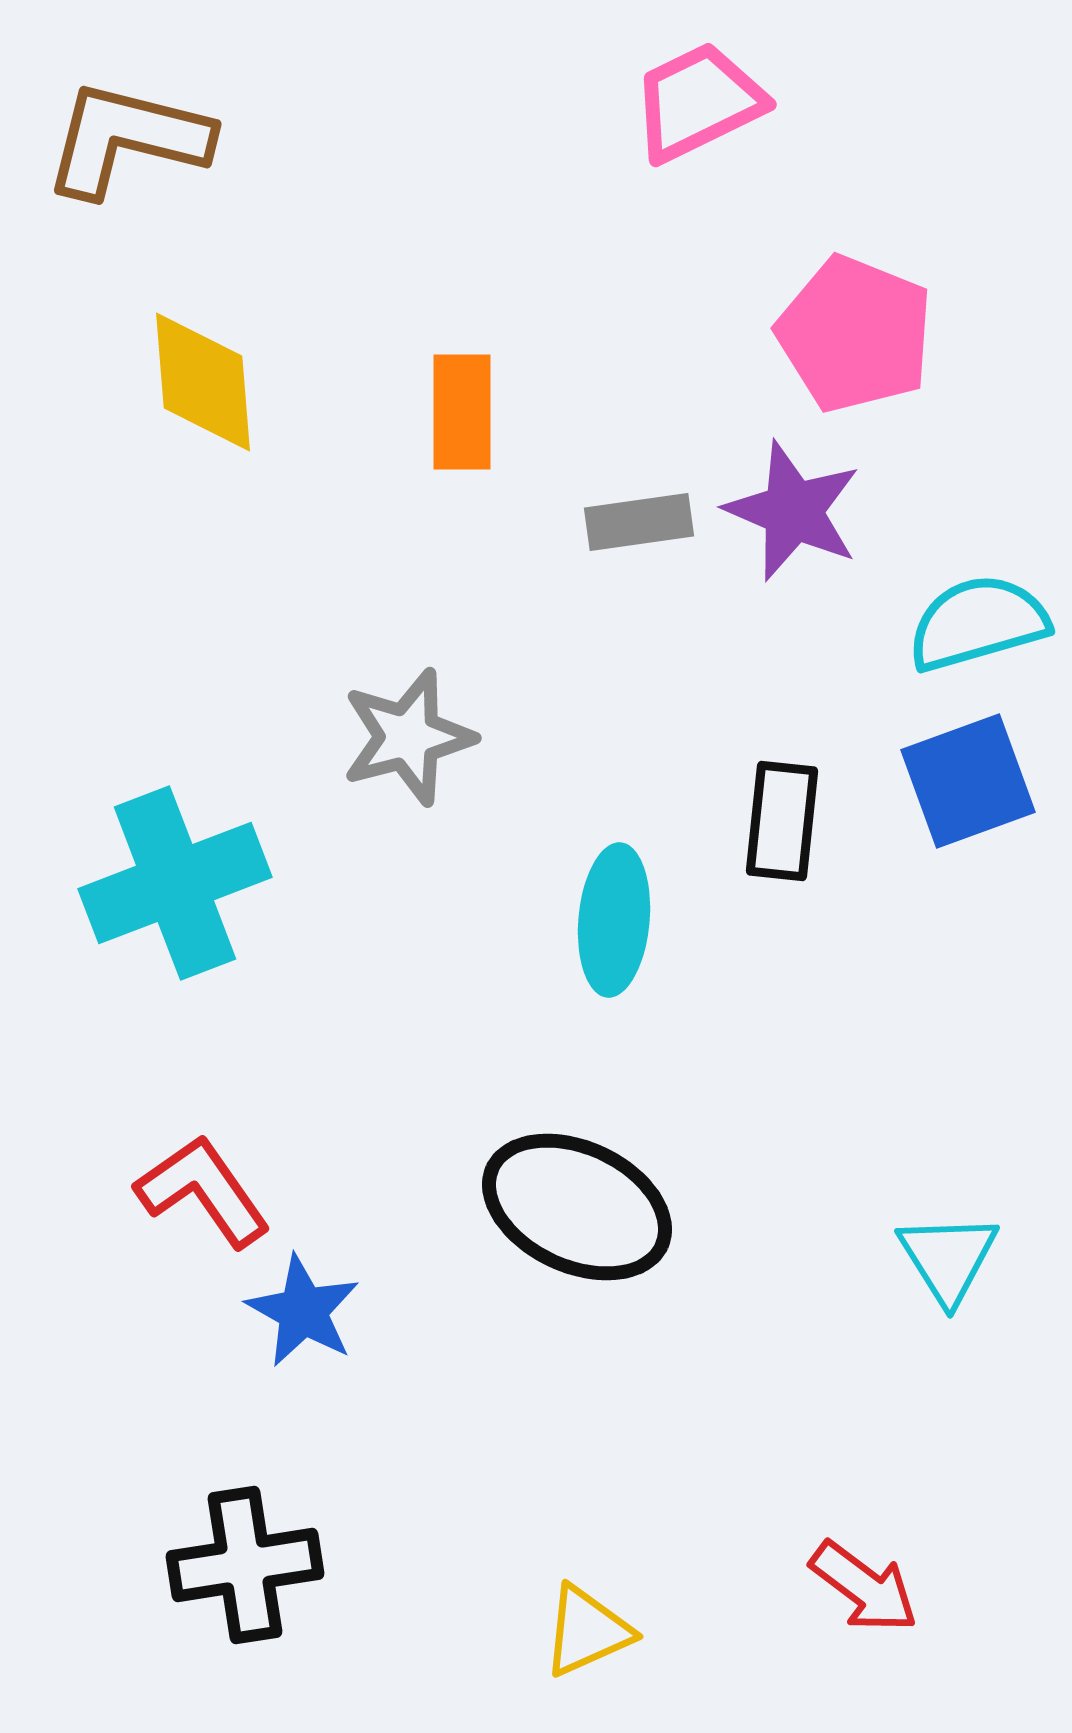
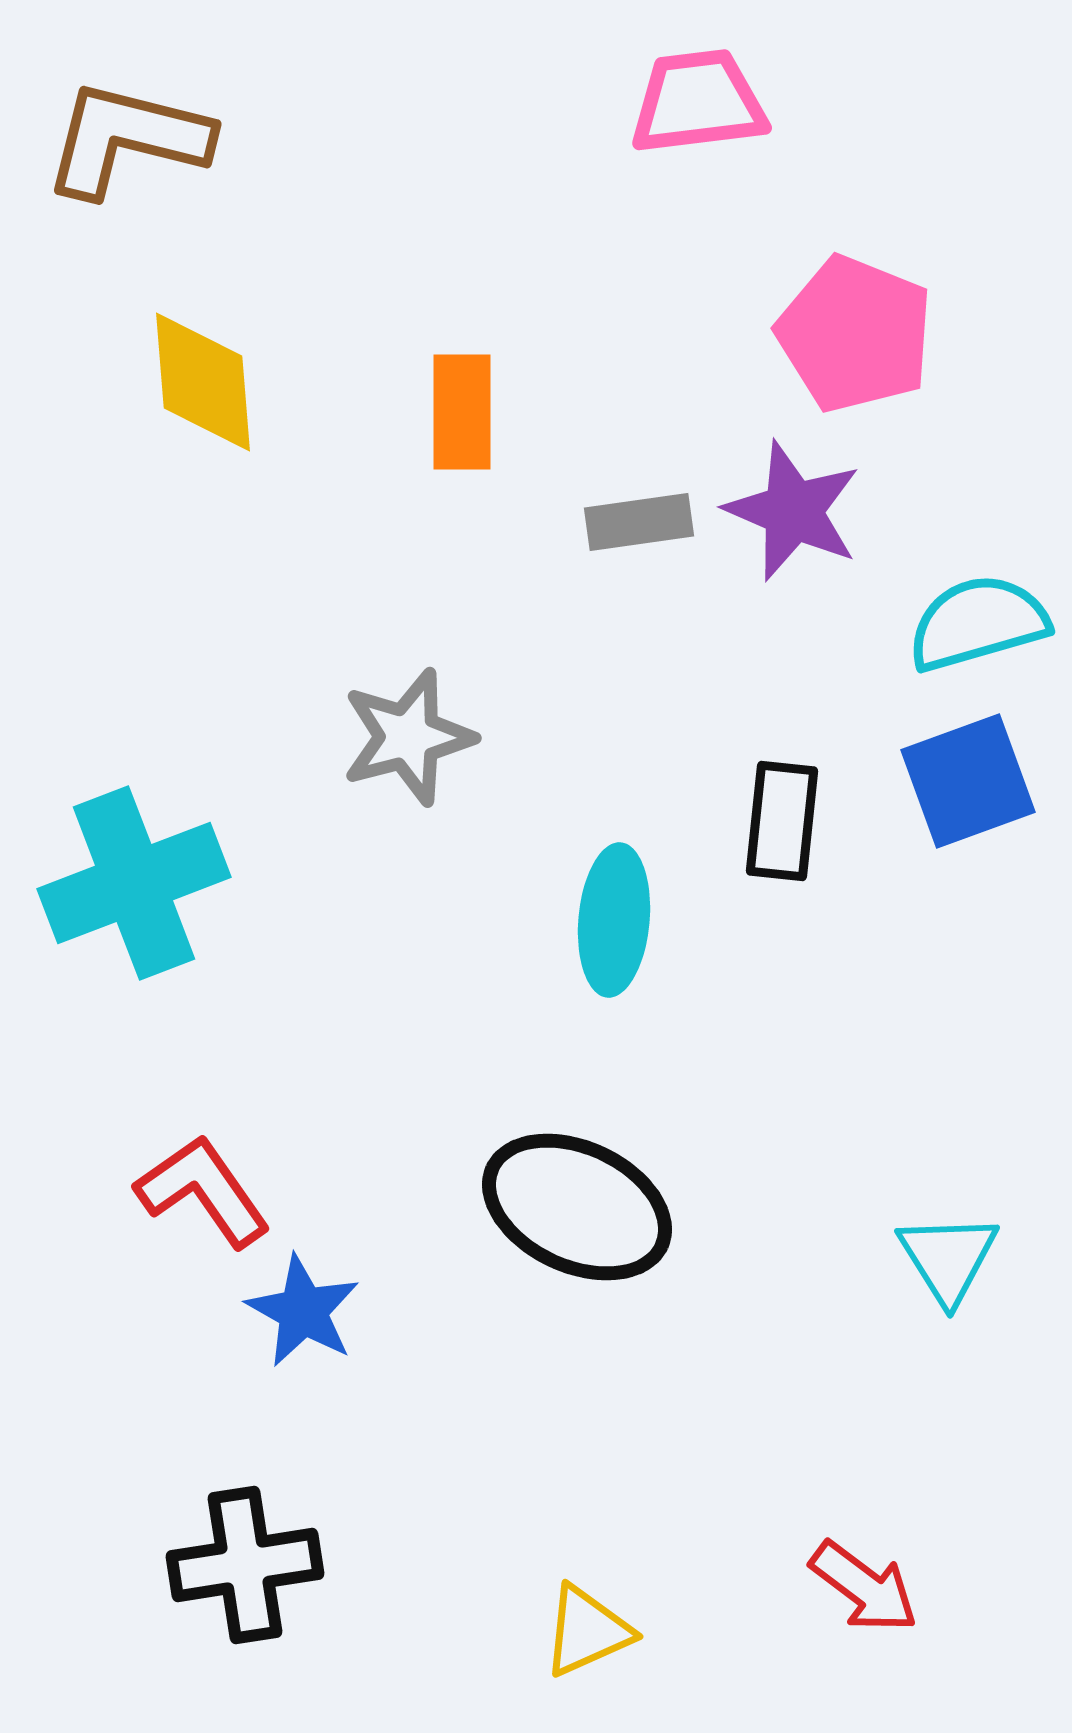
pink trapezoid: rotated 19 degrees clockwise
cyan cross: moved 41 px left
